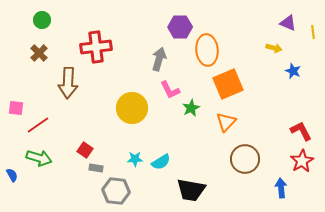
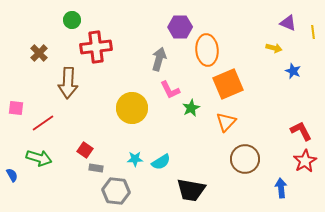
green circle: moved 30 px right
red line: moved 5 px right, 2 px up
red star: moved 3 px right
